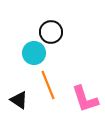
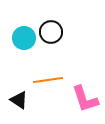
cyan circle: moved 10 px left, 15 px up
orange line: moved 5 px up; rotated 76 degrees counterclockwise
